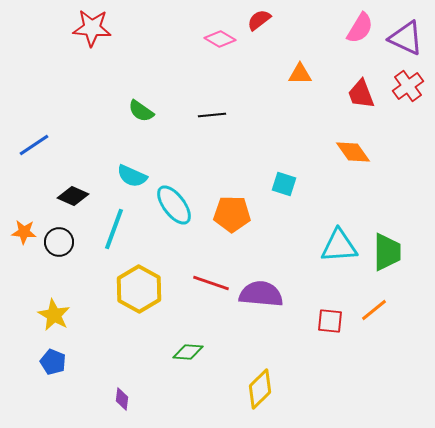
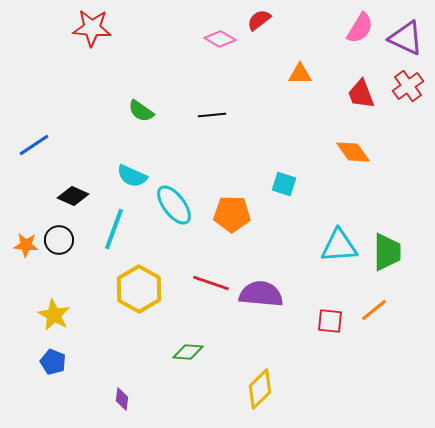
orange star: moved 2 px right, 13 px down
black circle: moved 2 px up
